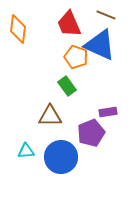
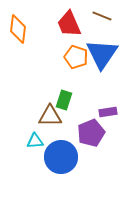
brown line: moved 4 px left, 1 px down
blue triangle: moved 2 px right, 9 px down; rotated 40 degrees clockwise
green rectangle: moved 3 px left, 14 px down; rotated 54 degrees clockwise
cyan triangle: moved 9 px right, 10 px up
